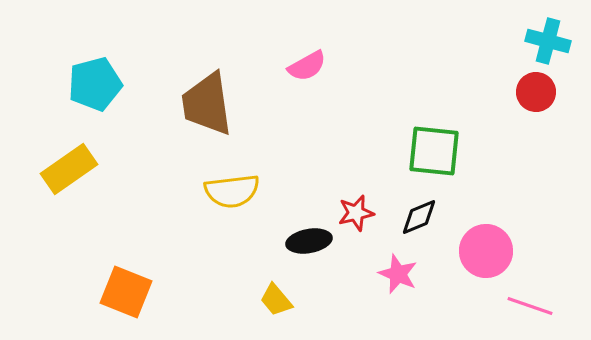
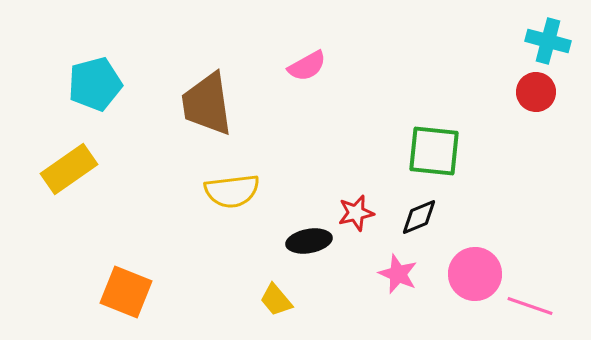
pink circle: moved 11 px left, 23 px down
